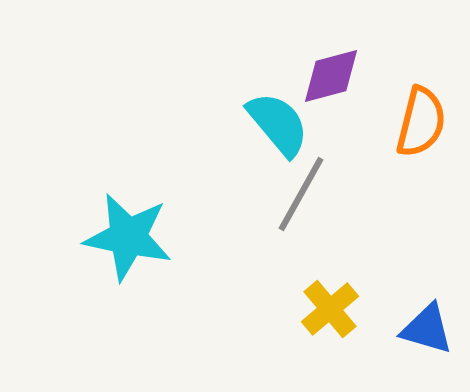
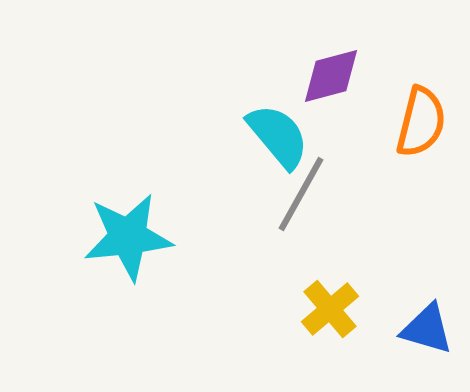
cyan semicircle: moved 12 px down
cyan star: rotated 18 degrees counterclockwise
